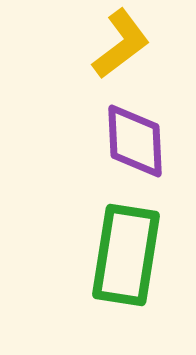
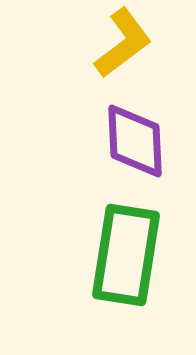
yellow L-shape: moved 2 px right, 1 px up
